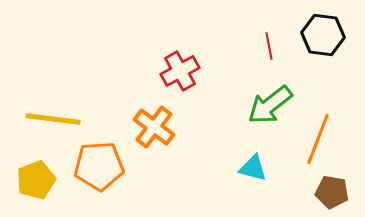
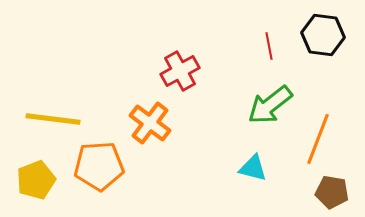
orange cross: moved 4 px left, 4 px up
